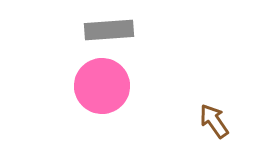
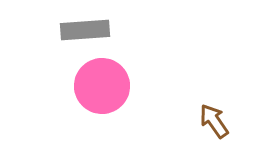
gray rectangle: moved 24 px left
